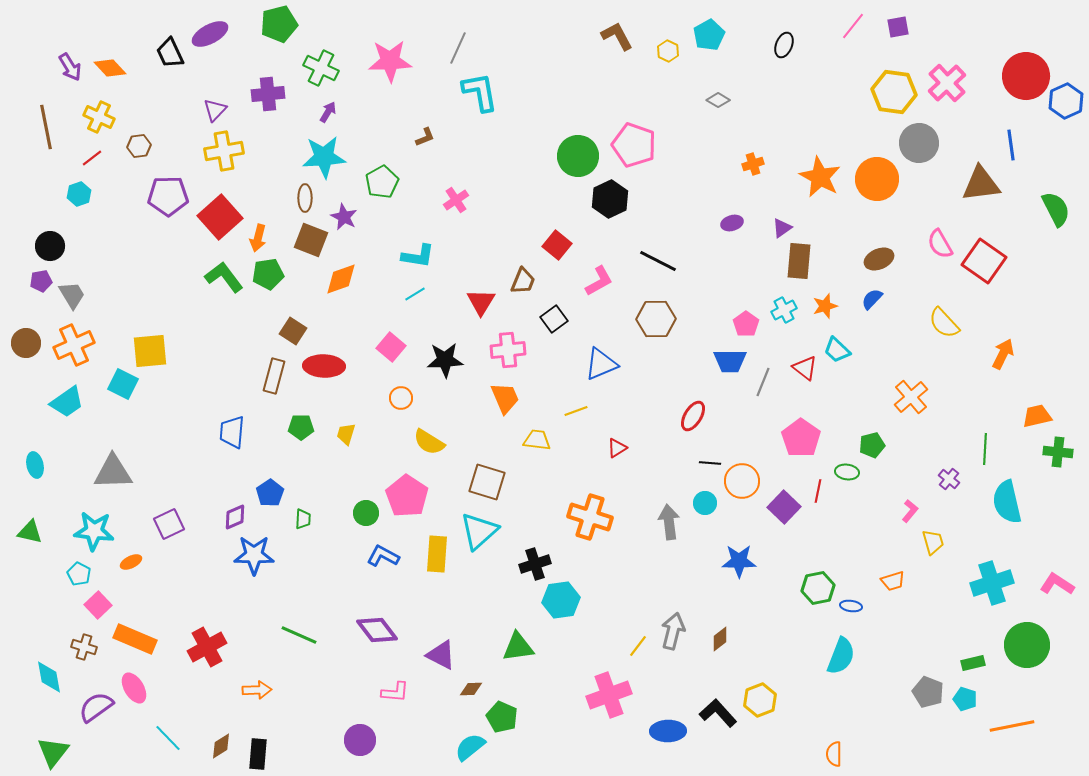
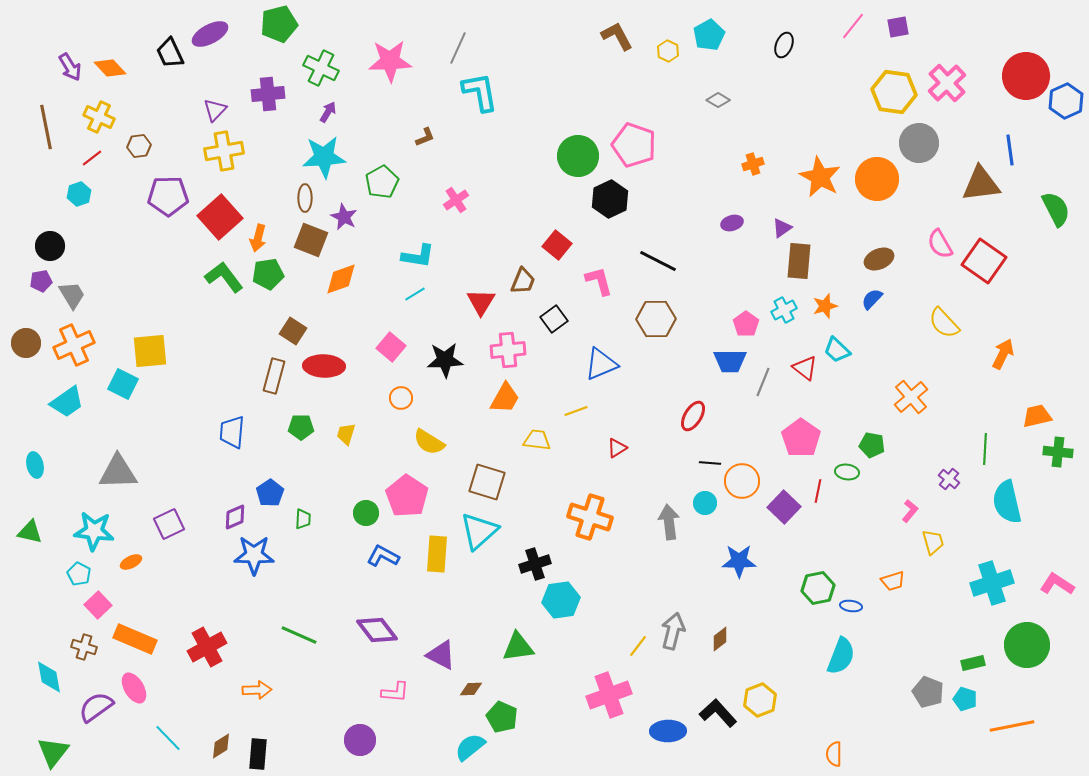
blue line at (1011, 145): moved 1 px left, 5 px down
pink L-shape at (599, 281): rotated 76 degrees counterclockwise
orange trapezoid at (505, 398): rotated 52 degrees clockwise
green pentagon at (872, 445): rotated 25 degrees clockwise
gray triangle at (113, 472): moved 5 px right
